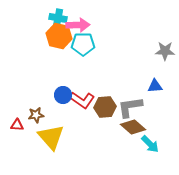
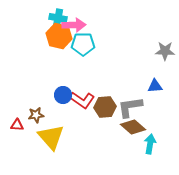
pink arrow: moved 4 px left
cyan arrow: rotated 126 degrees counterclockwise
